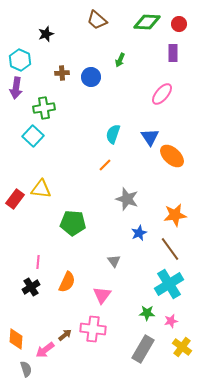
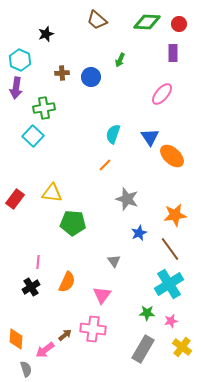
yellow triangle: moved 11 px right, 4 px down
